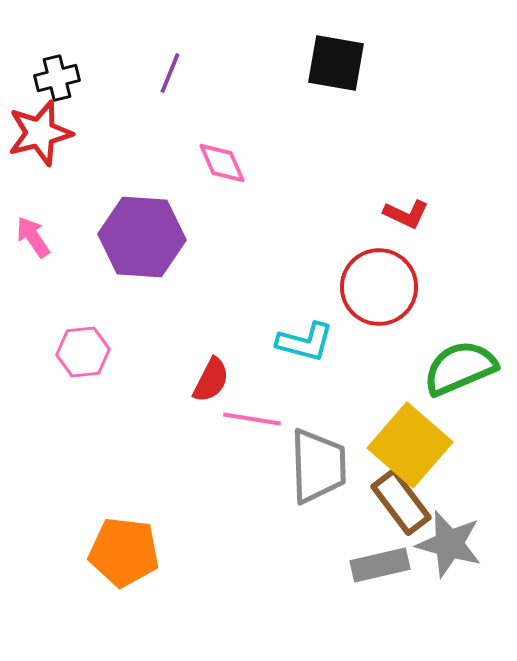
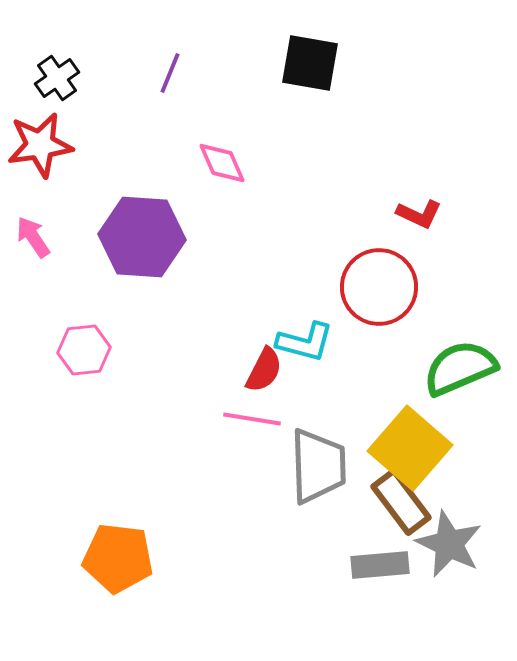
black square: moved 26 px left
black cross: rotated 21 degrees counterclockwise
red star: moved 12 px down; rotated 6 degrees clockwise
red L-shape: moved 13 px right
pink hexagon: moved 1 px right, 2 px up
red semicircle: moved 53 px right, 10 px up
yellow square: moved 3 px down
gray star: rotated 10 degrees clockwise
orange pentagon: moved 6 px left, 6 px down
gray rectangle: rotated 8 degrees clockwise
